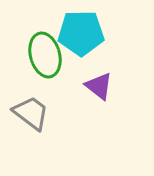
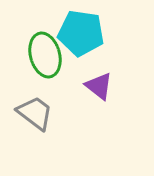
cyan pentagon: rotated 9 degrees clockwise
gray trapezoid: moved 4 px right
